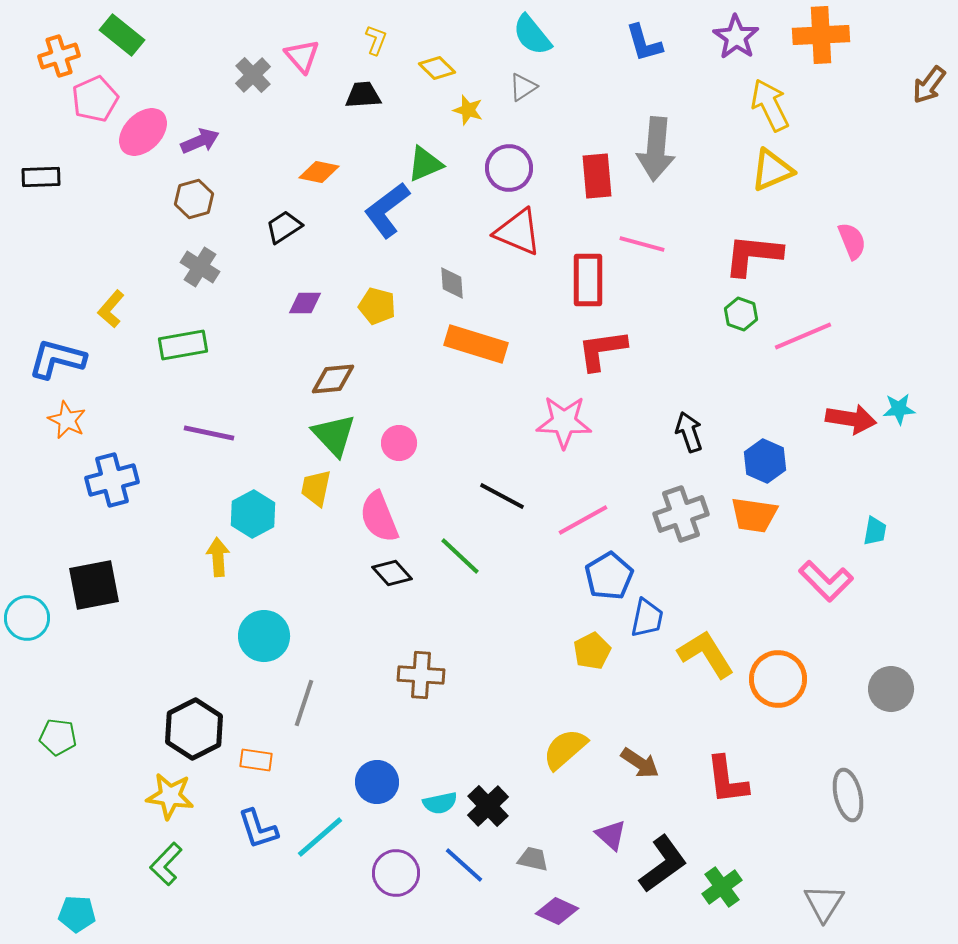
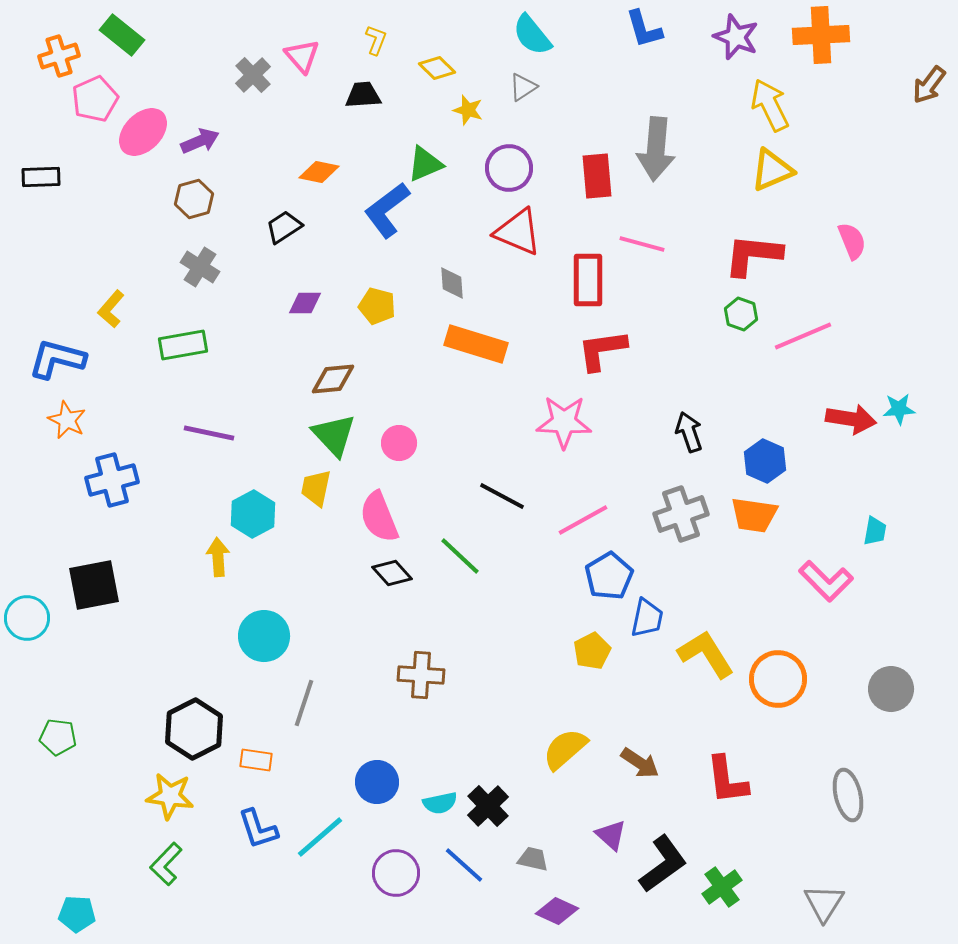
purple star at (736, 37): rotated 12 degrees counterclockwise
blue L-shape at (644, 43): moved 14 px up
